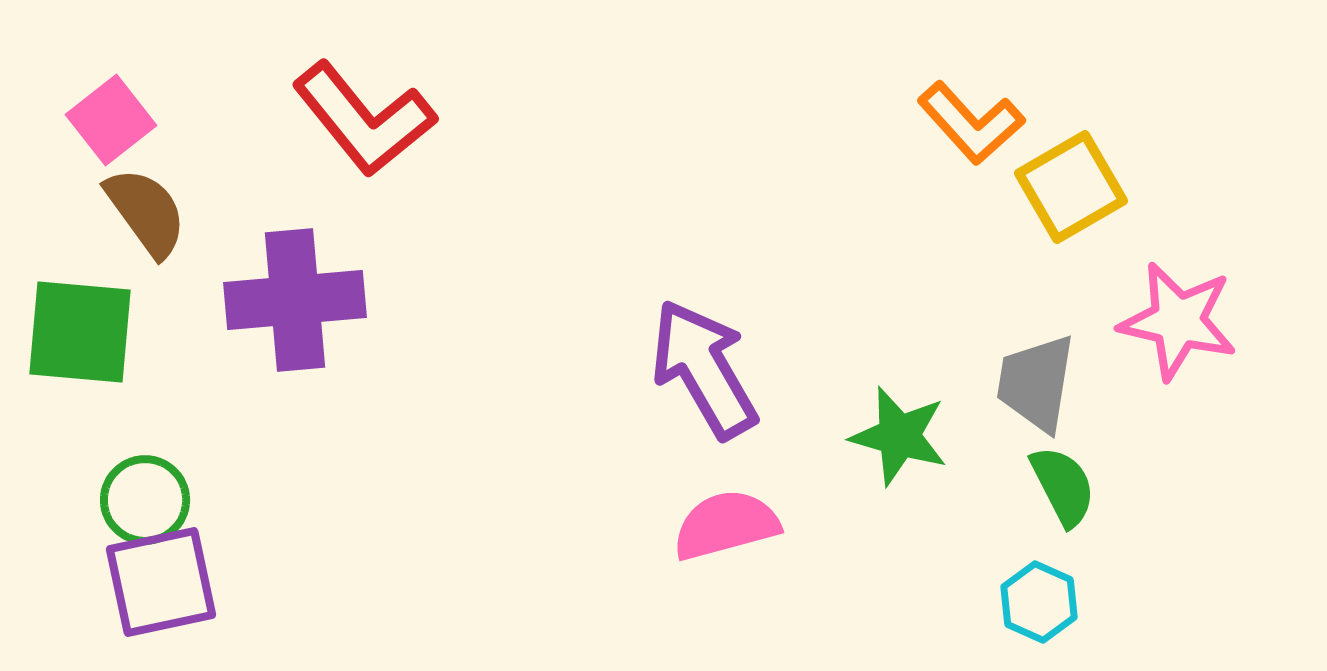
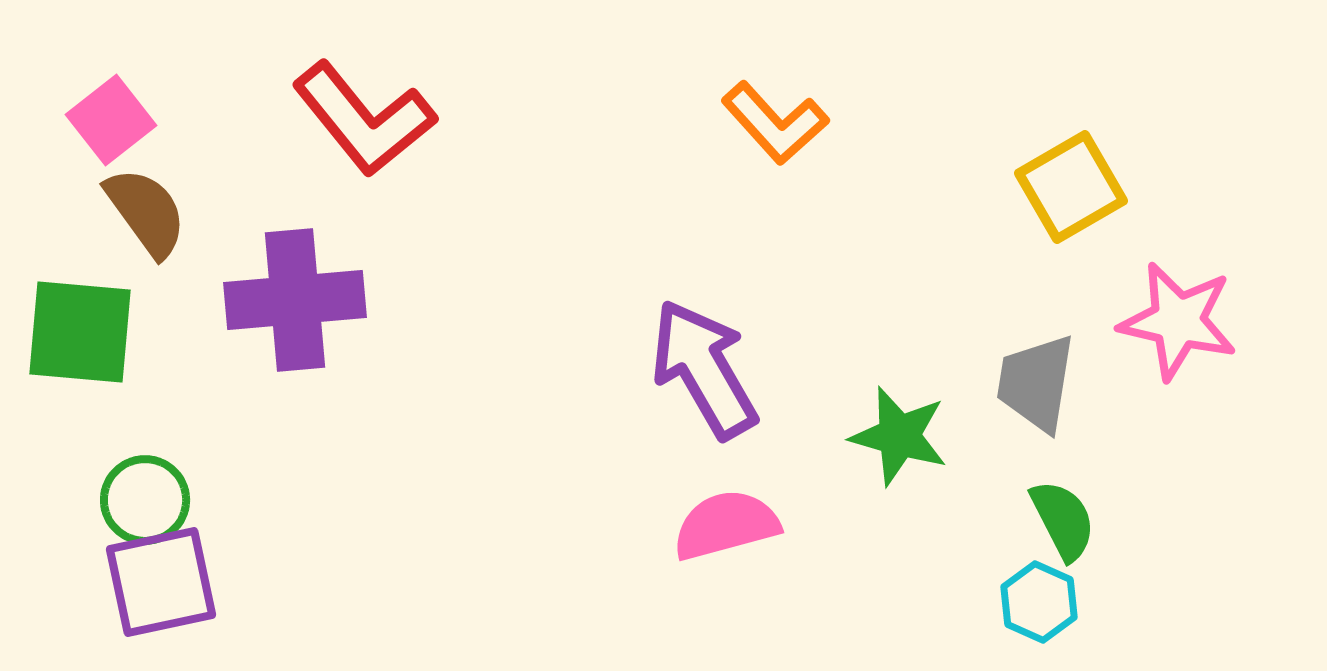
orange L-shape: moved 196 px left
green semicircle: moved 34 px down
